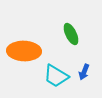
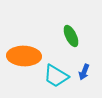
green ellipse: moved 2 px down
orange ellipse: moved 5 px down
